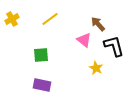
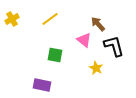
green square: moved 14 px right; rotated 14 degrees clockwise
